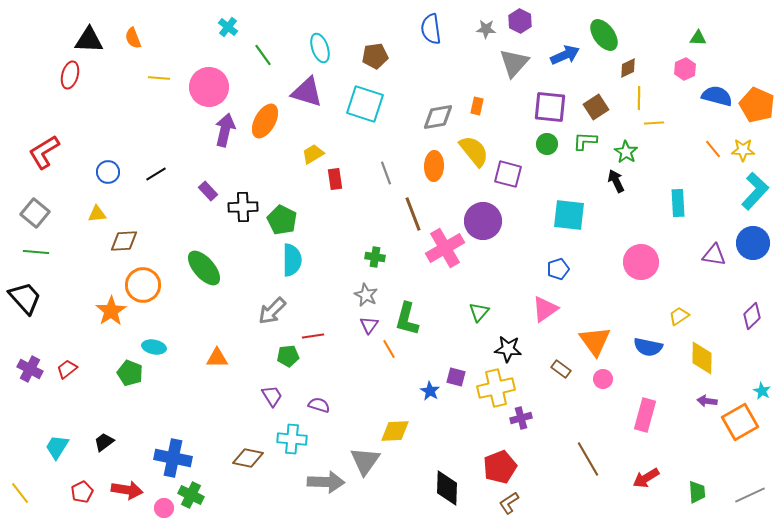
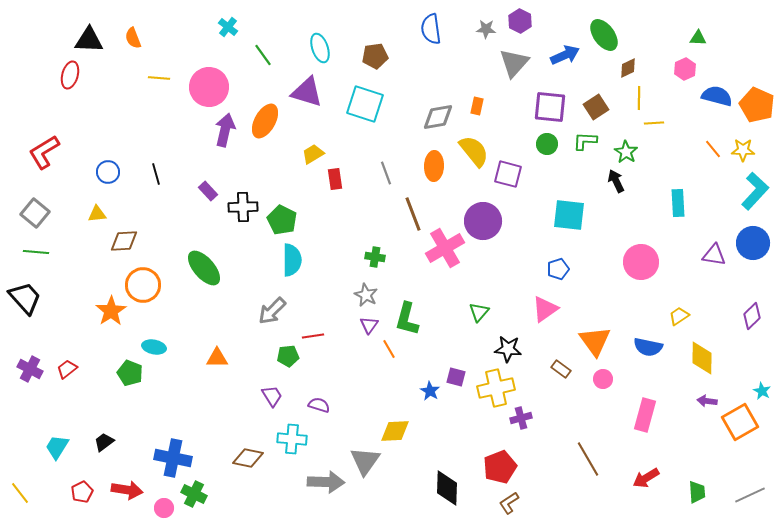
black line at (156, 174): rotated 75 degrees counterclockwise
green cross at (191, 495): moved 3 px right, 1 px up
